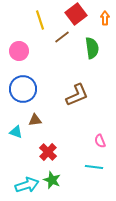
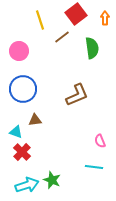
red cross: moved 26 px left
